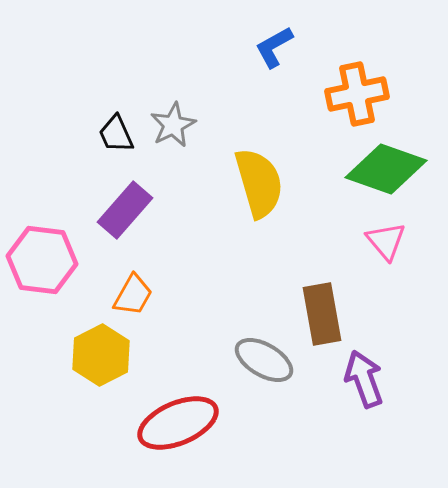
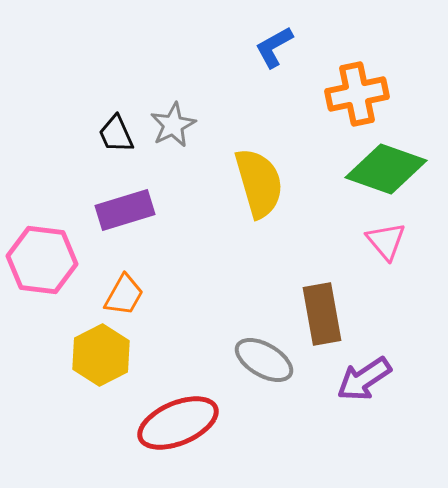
purple rectangle: rotated 32 degrees clockwise
orange trapezoid: moved 9 px left
purple arrow: rotated 104 degrees counterclockwise
